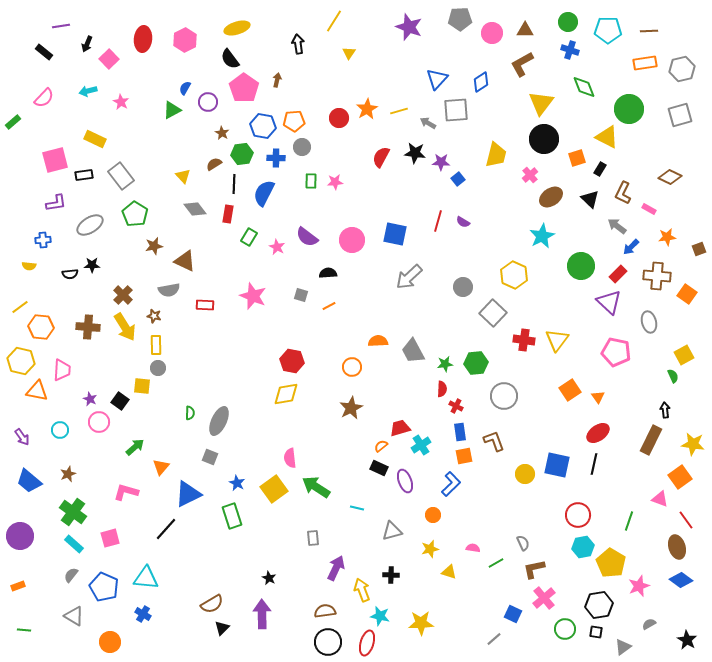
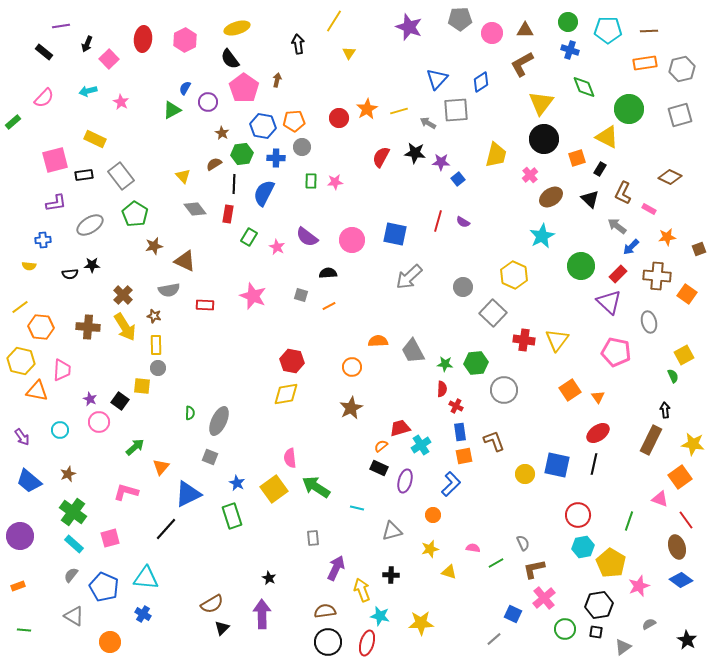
green star at (445, 364): rotated 14 degrees clockwise
gray circle at (504, 396): moved 6 px up
purple ellipse at (405, 481): rotated 35 degrees clockwise
